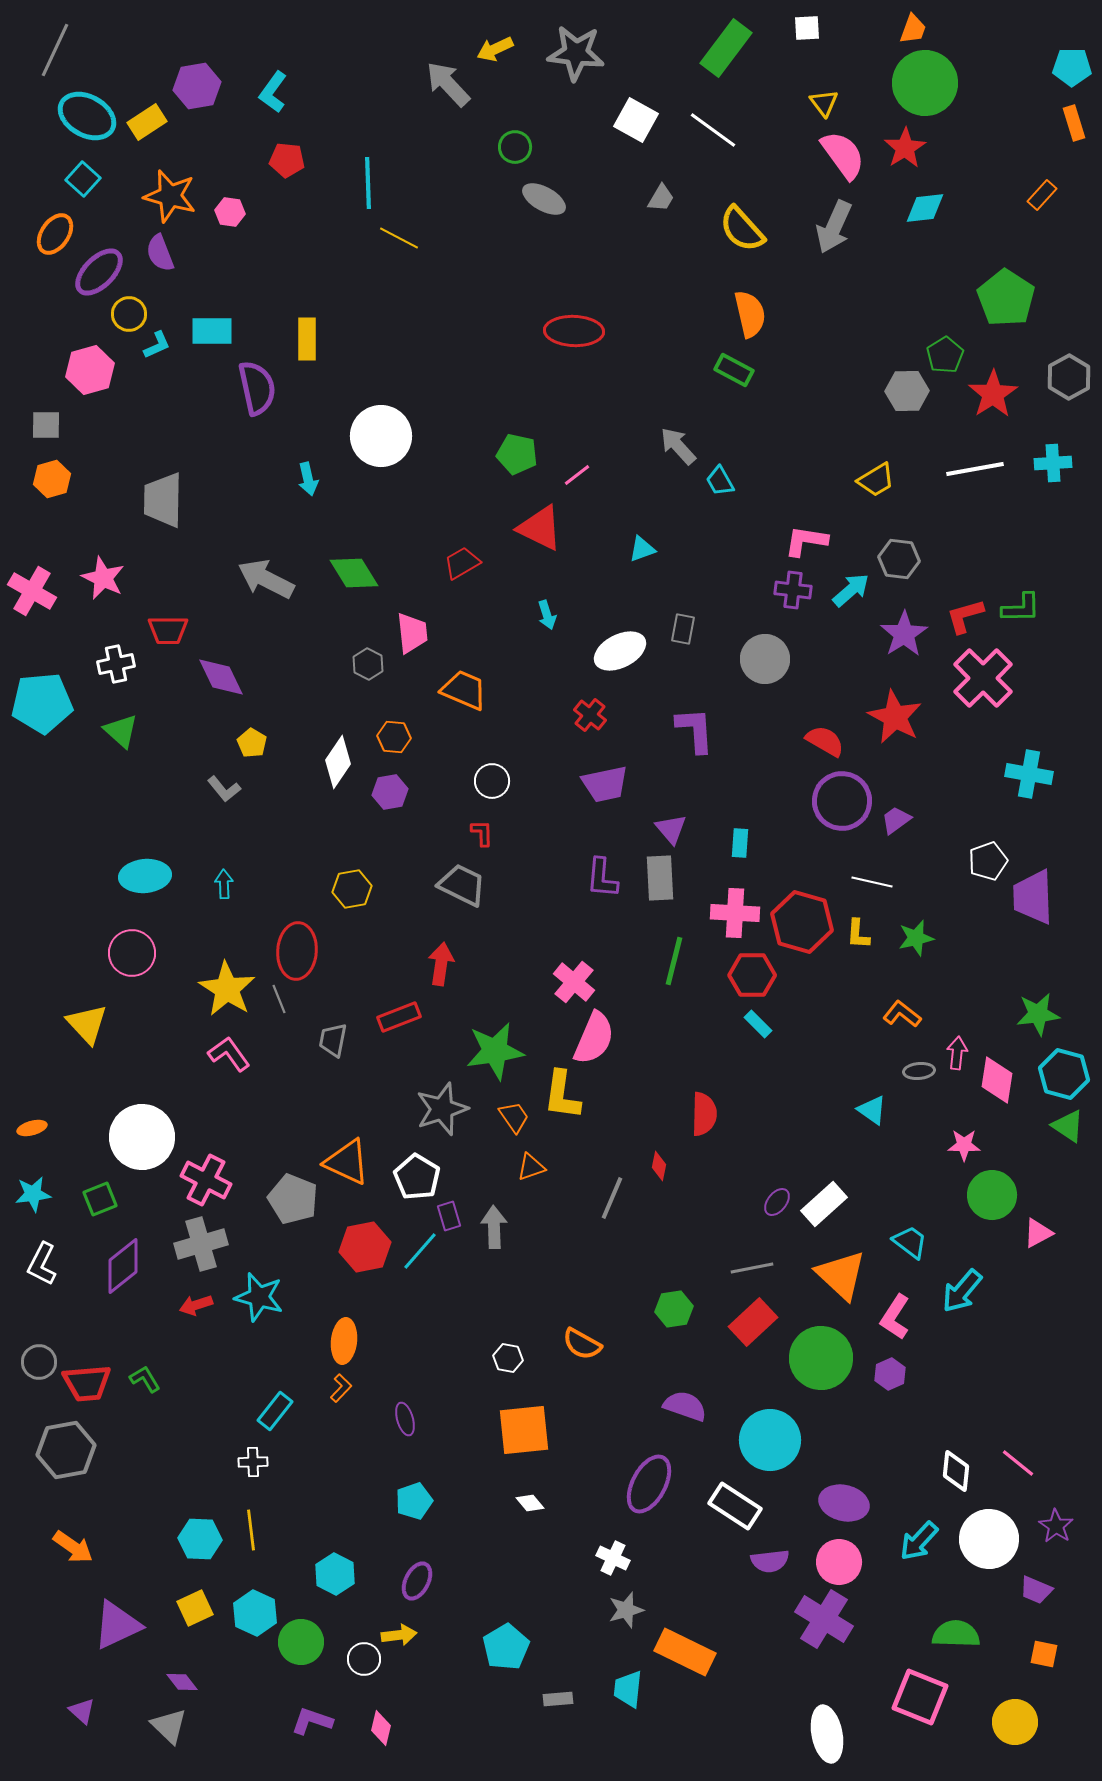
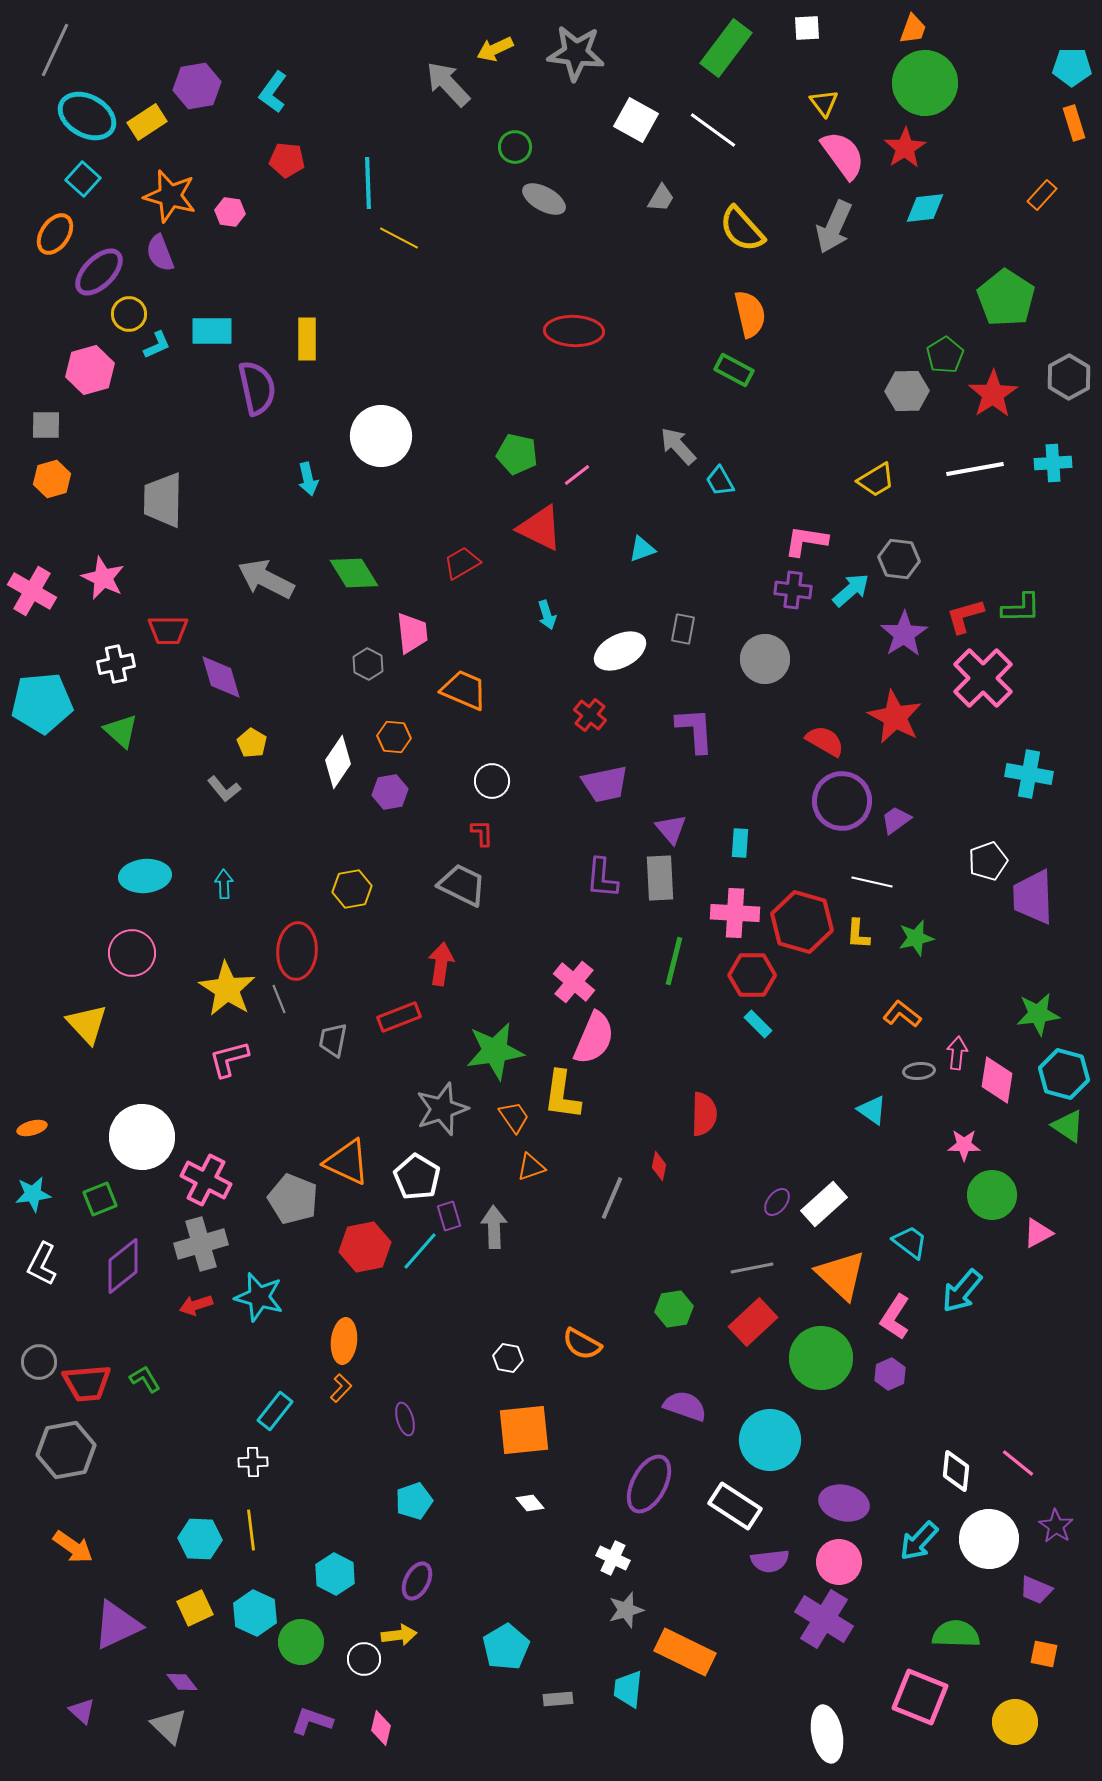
purple diamond at (221, 677): rotated 9 degrees clockwise
pink L-shape at (229, 1054): moved 5 px down; rotated 69 degrees counterclockwise
